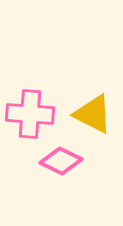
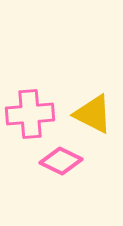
pink cross: rotated 9 degrees counterclockwise
